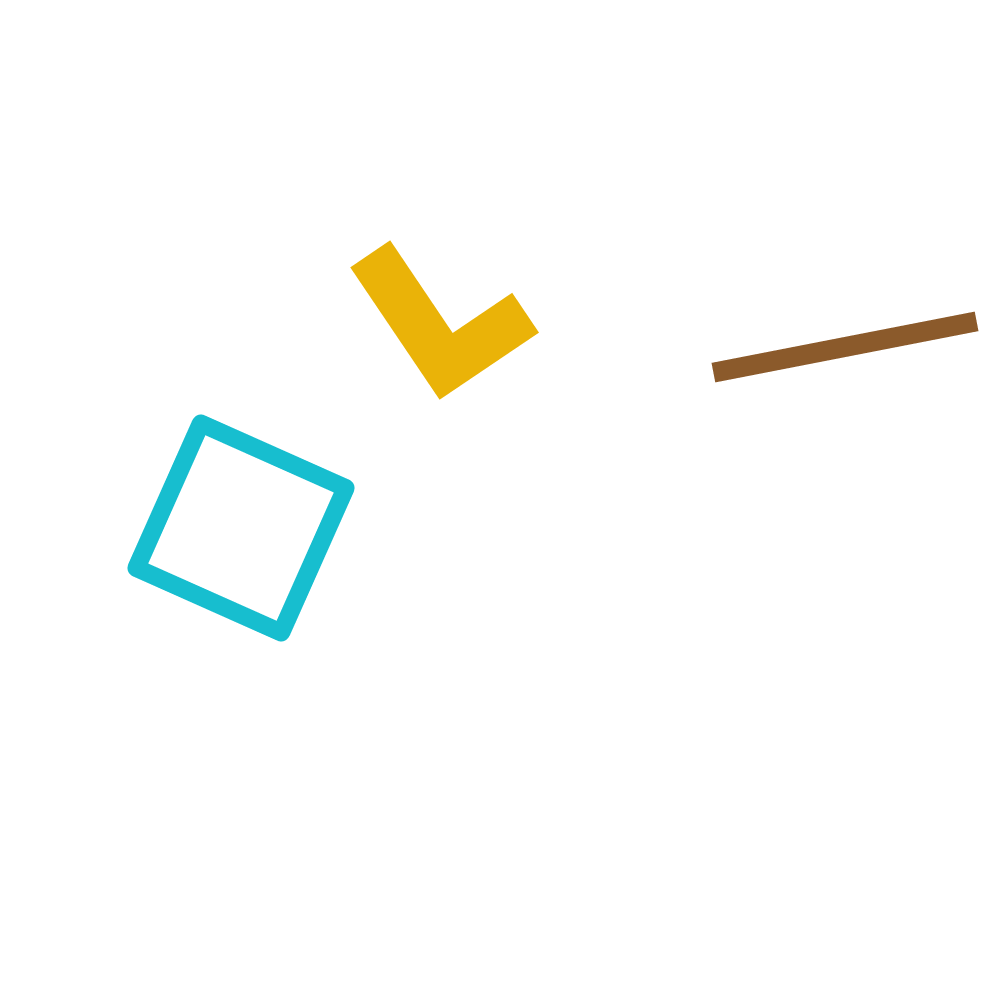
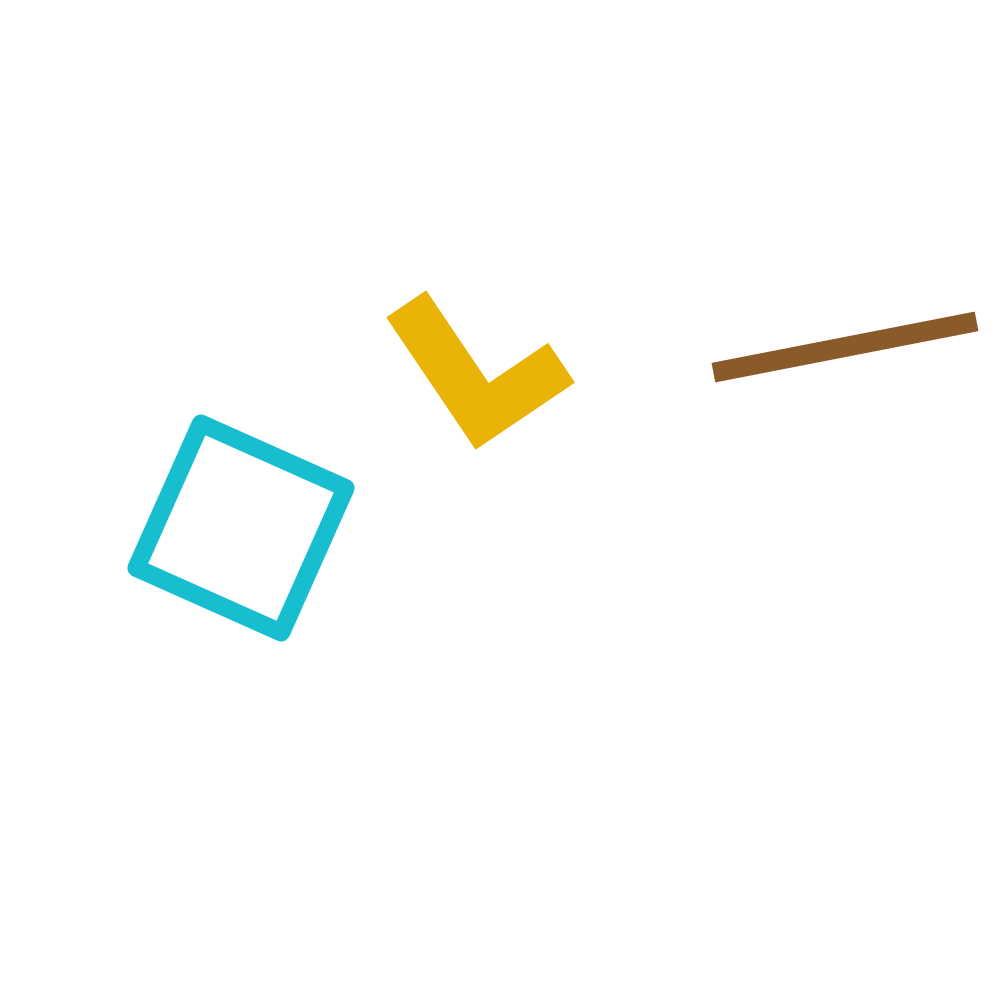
yellow L-shape: moved 36 px right, 50 px down
